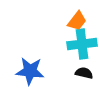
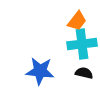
blue star: moved 10 px right
